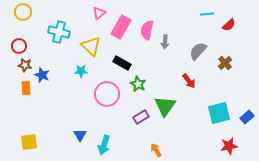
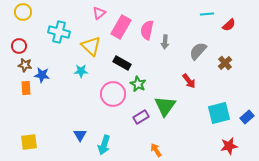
blue star: rotated 14 degrees counterclockwise
pink circle: moved 6 px right
